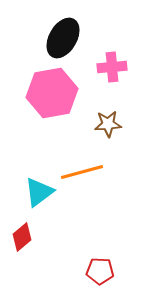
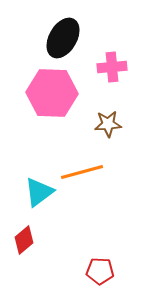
pink hexagon: rotated 12 degrees clockwise
red diamond: moved 2 px right, 3 px down
